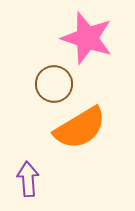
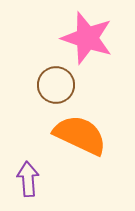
brown circle: moved 2 px right, 1 px down
orange semicircle: moved 7 px down; rotated 124 degrees counterclockwise
